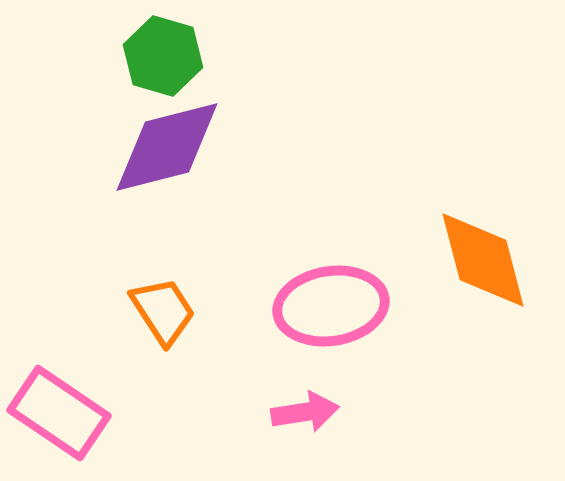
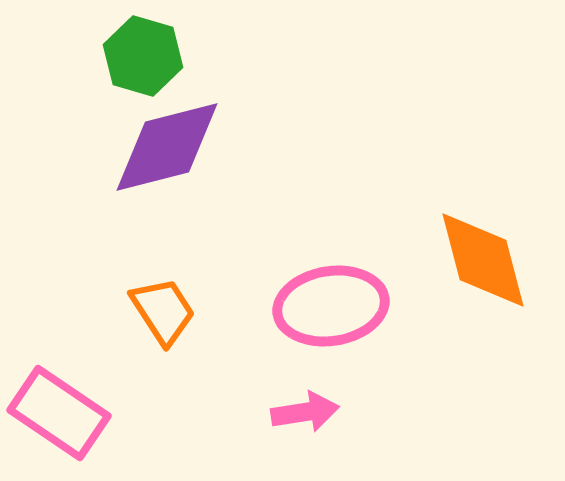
green hexagon: moved 20 px left
